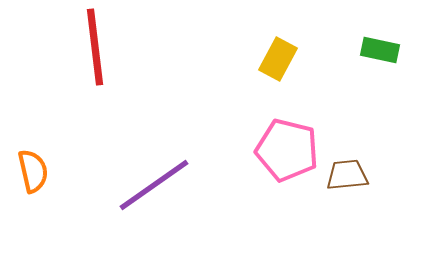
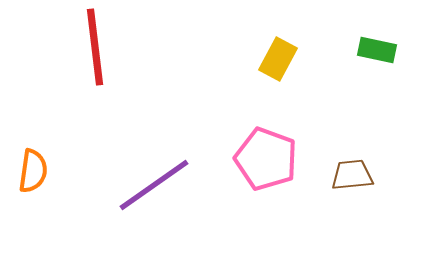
green rectangle: moved 3 px left
pink pentagon: moved 21 px left, 9 px down; rotated 6 degrees clockwise
orange semicircle: rotated 21 degrees clockwise
brown trapezoid: moved 5 px right
